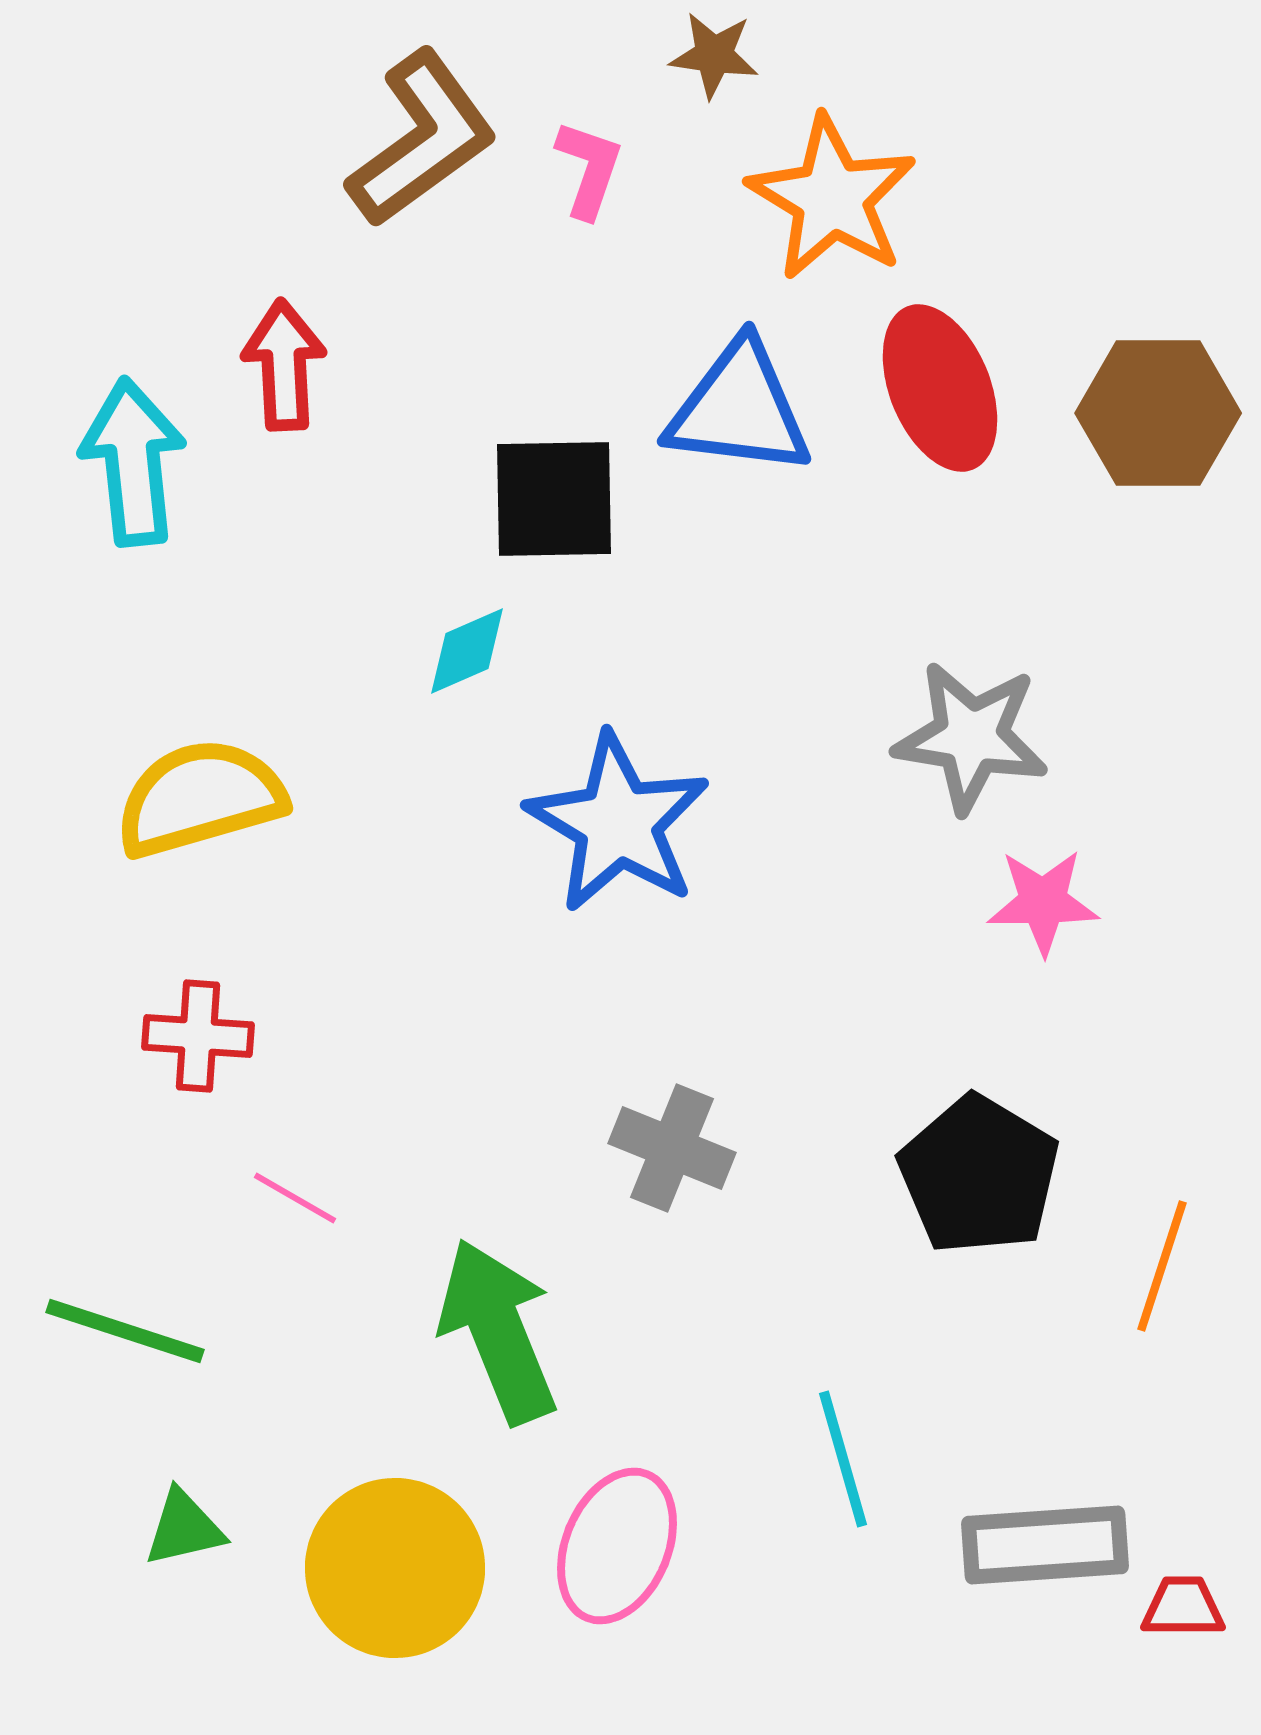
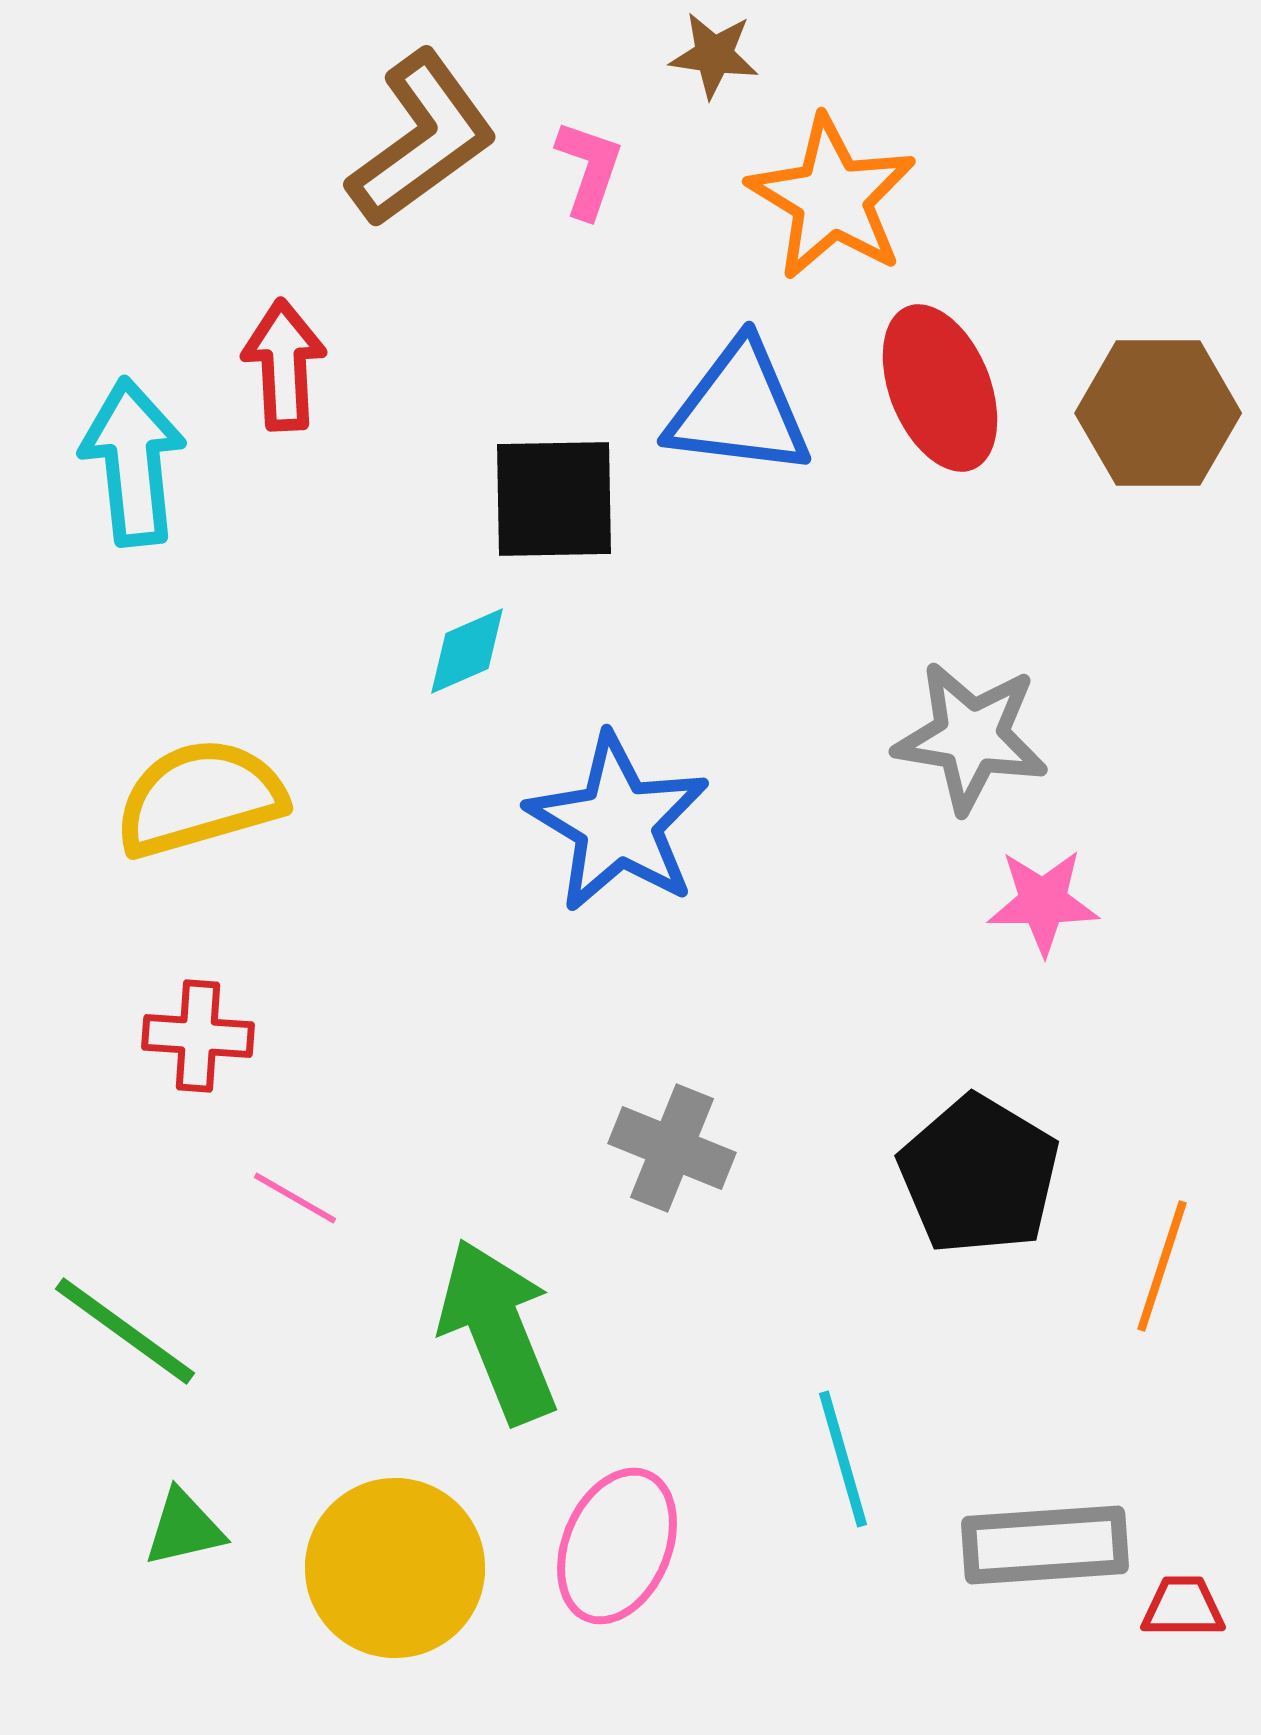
green line: rotated 18 degrees clockwise
